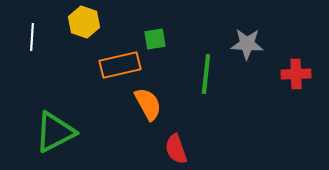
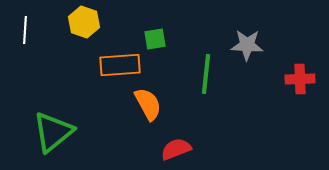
white line: moved 7 px left, 7 px up
gray star: moved 1 px down
orange rectangle: rotated 9 degrees clockwise
red cross: moved 4 px right, 5 px down
green triangle: moved 2 px left; rotated 12 degrees counterclockwise
red semicircle: rotated 88 degrees clockwise
